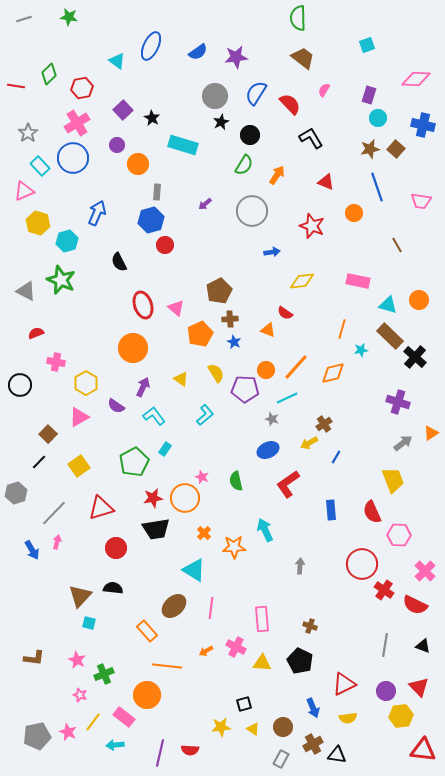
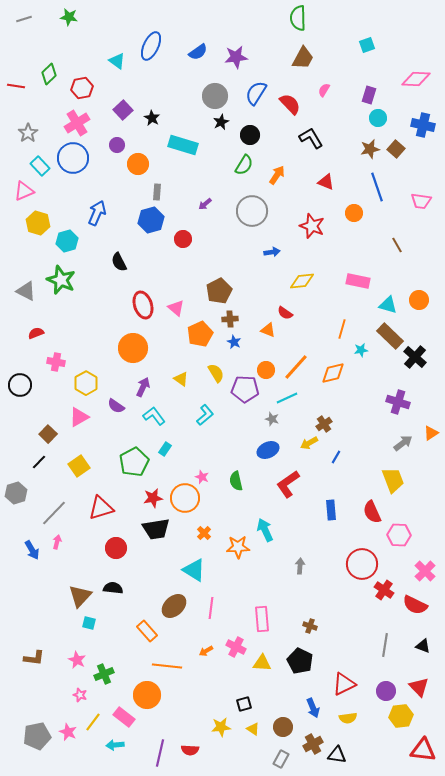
brown trapezoid at (303, 58): rotated 80 degrees clockwise
red circle at (165, 245): moved 18 px right, 6 px up
orange star at (234, 547): moved 4 px right
